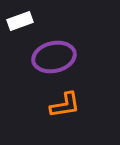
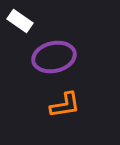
white rectangle: rotated 55 degrees clockwise
